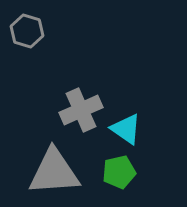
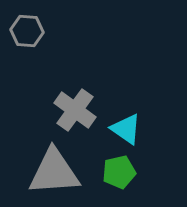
gray hexagon: rotated 12 degrees counterclockwise
gray cross: moved 6 px left; rotated 30 degrees counterclockwise
